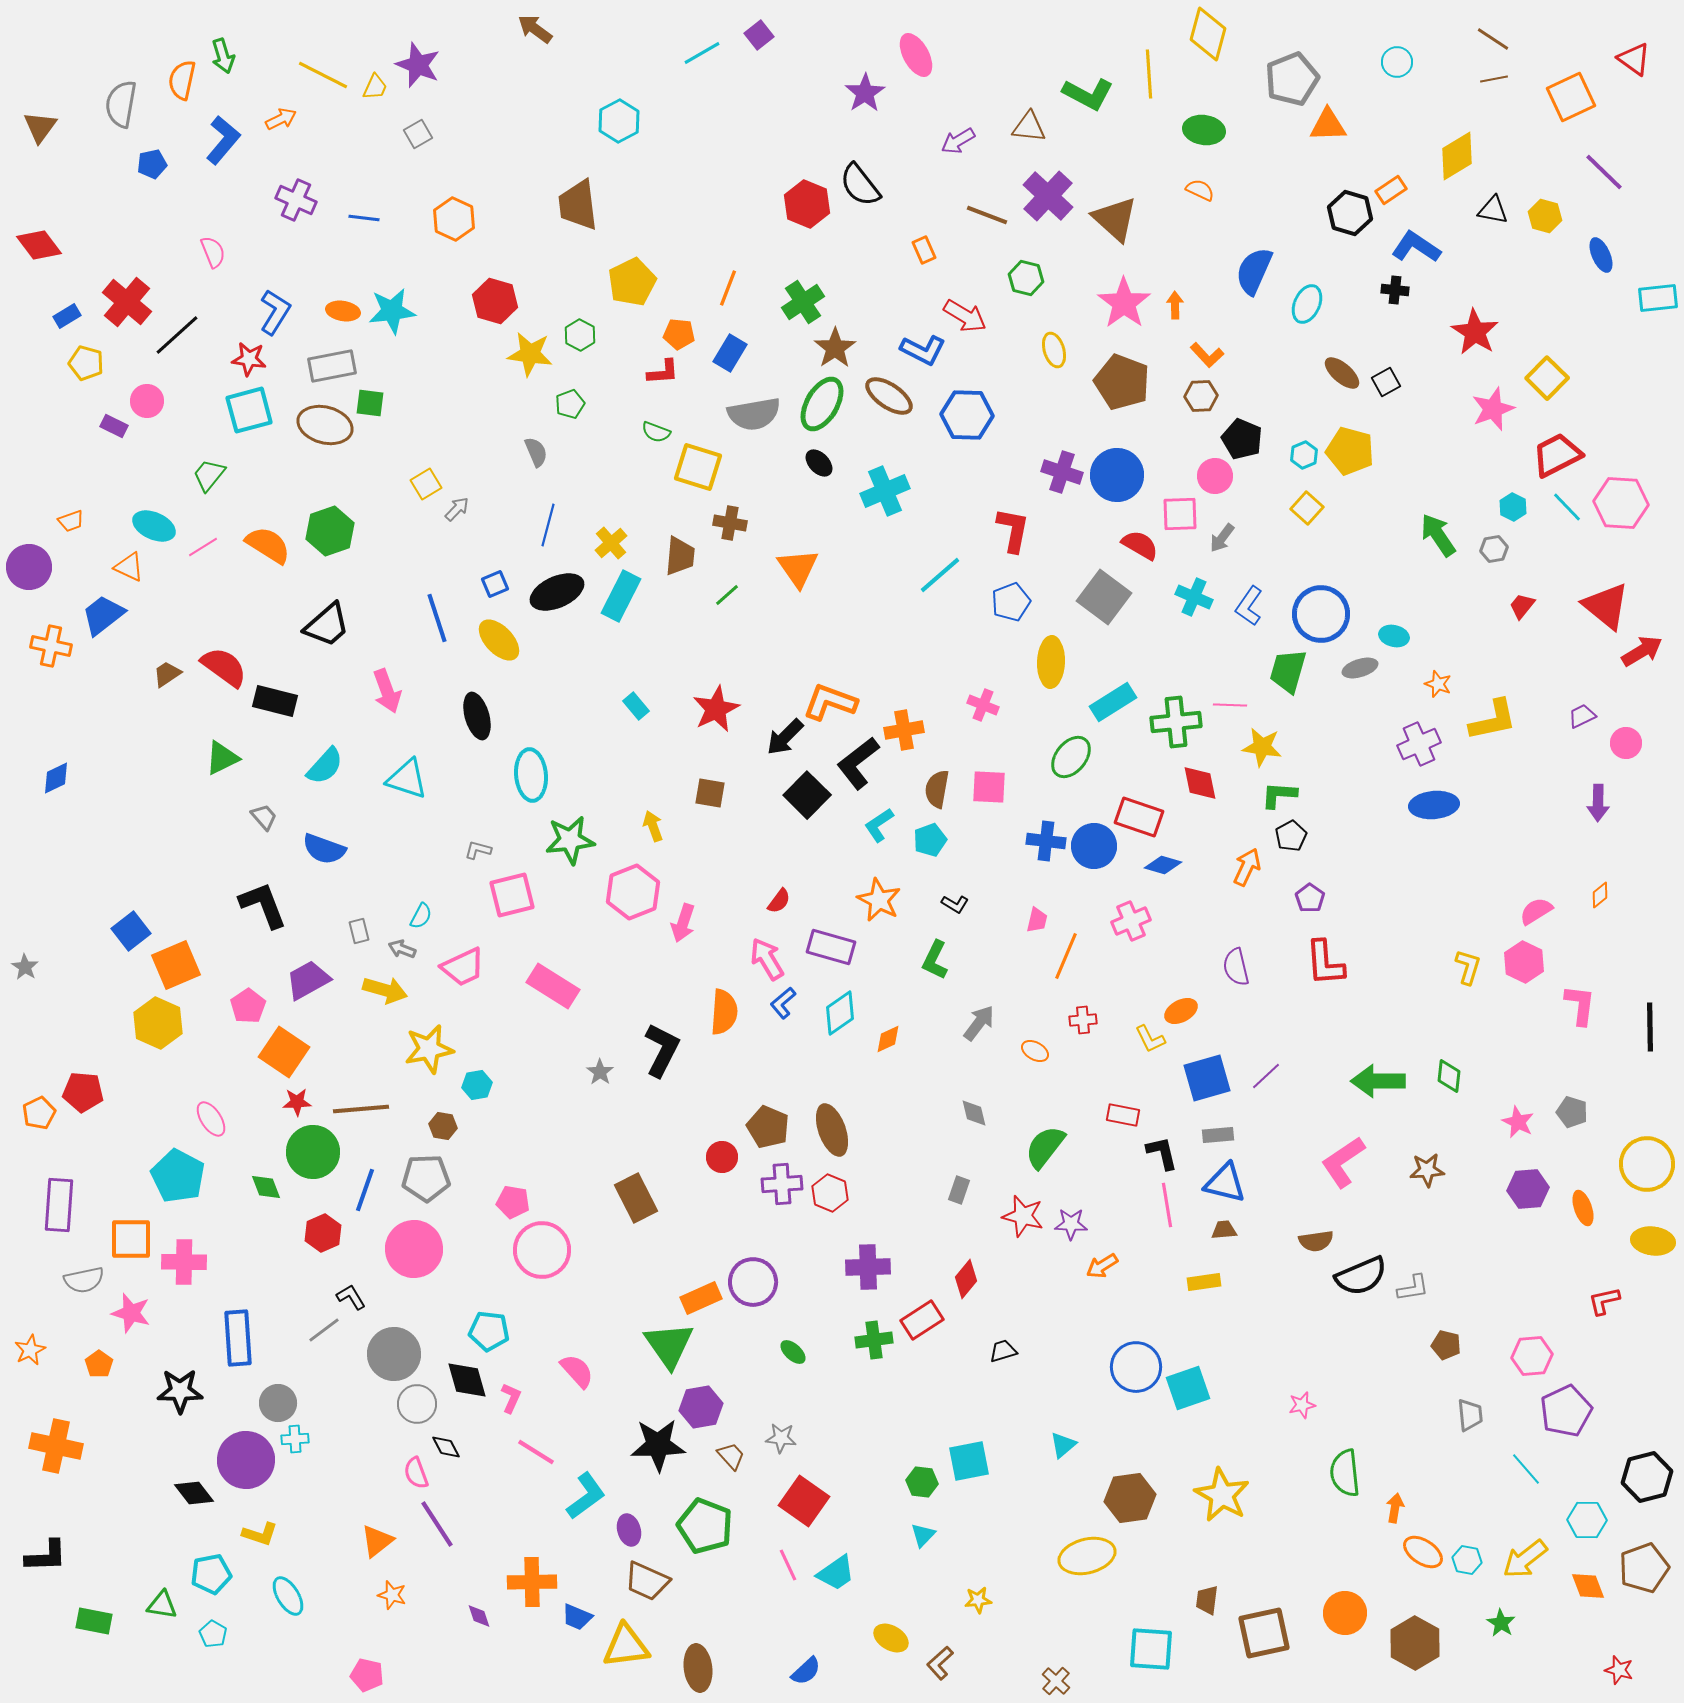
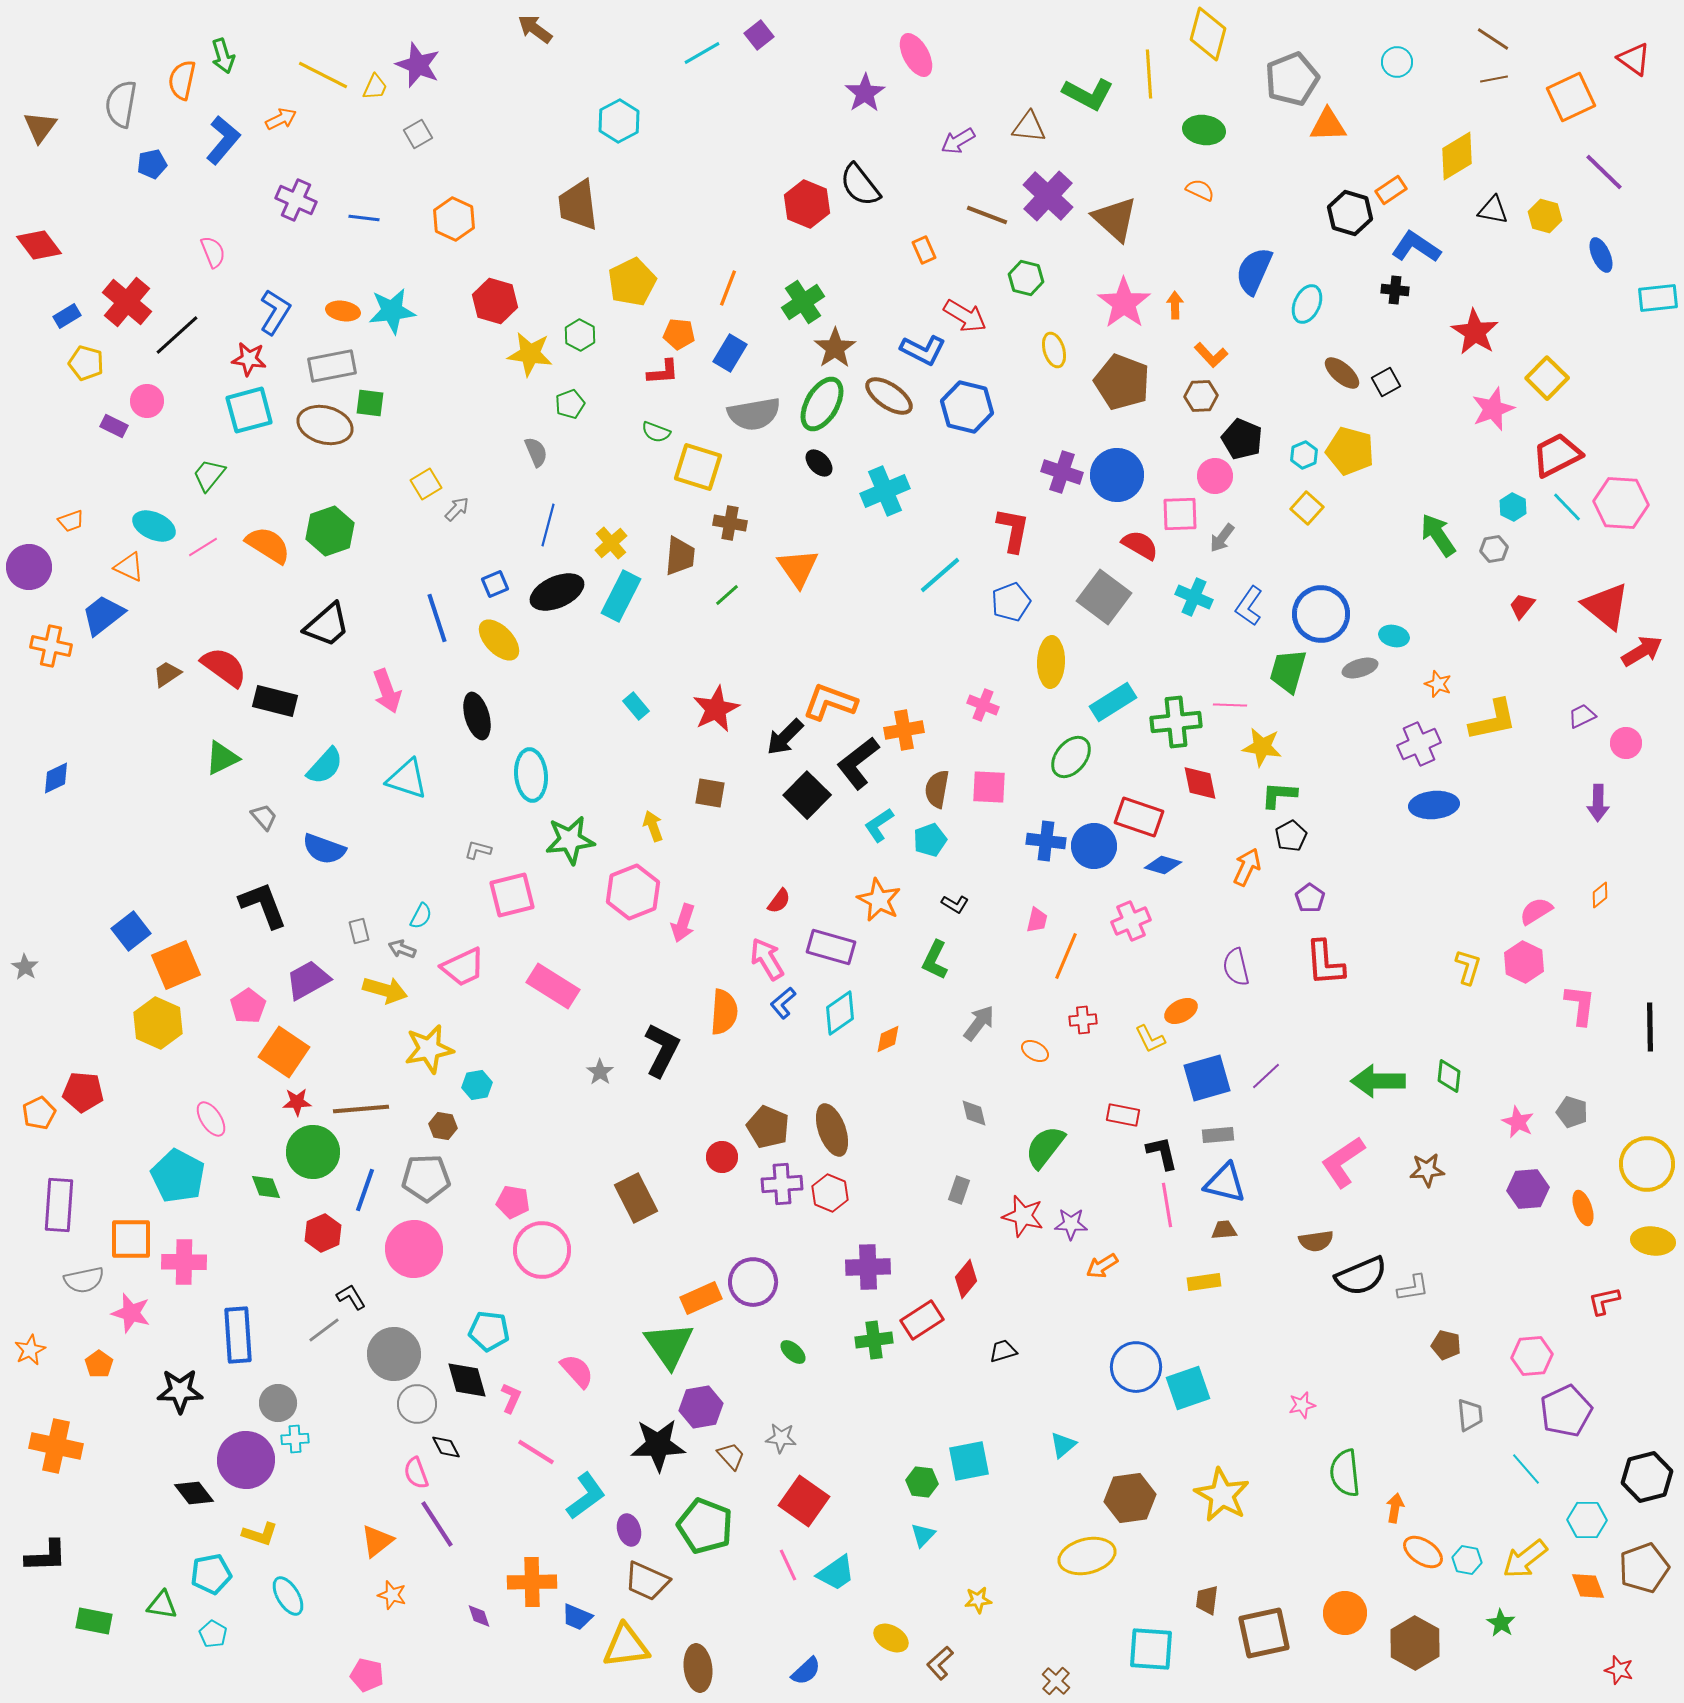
orange L-shape at (1207, 355): moved 4 px right
blue hexagon at (967, 415): moved 8 px up; rotated 12 degrees clockwise
blue rectangle at (238, 1338): moved 3 px up
